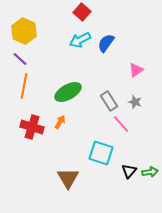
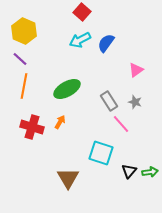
green ellipse: moved 1 px left, 3 px up
